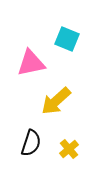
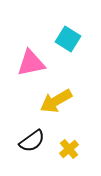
cyan square: moved 1 px right; rotated 10 degrees clockwise
yellow arrow: rotated 12 degrees clockwise
black semicircle: moved 1 px right, 2 px up; rotated 36 degrees clockwise
